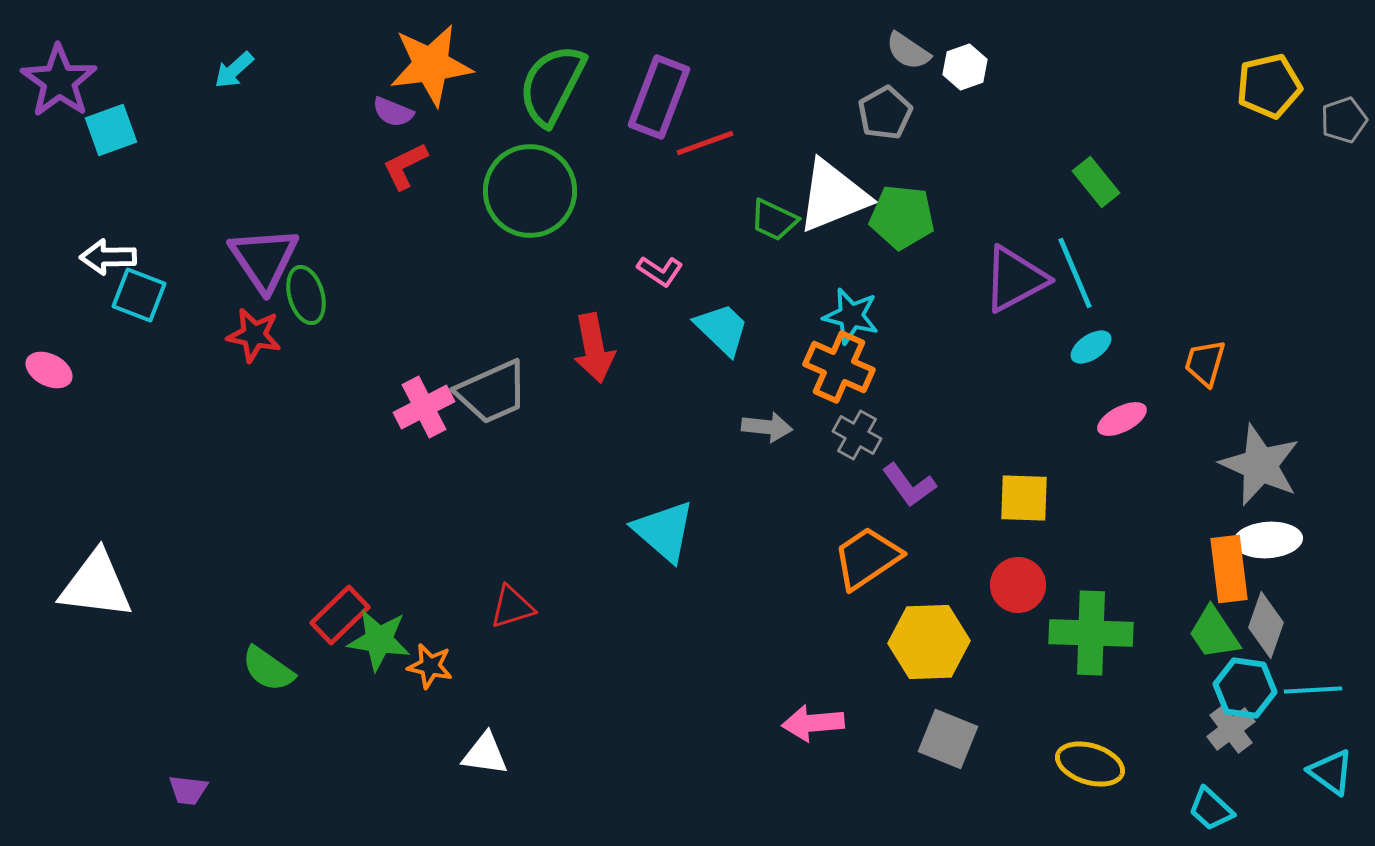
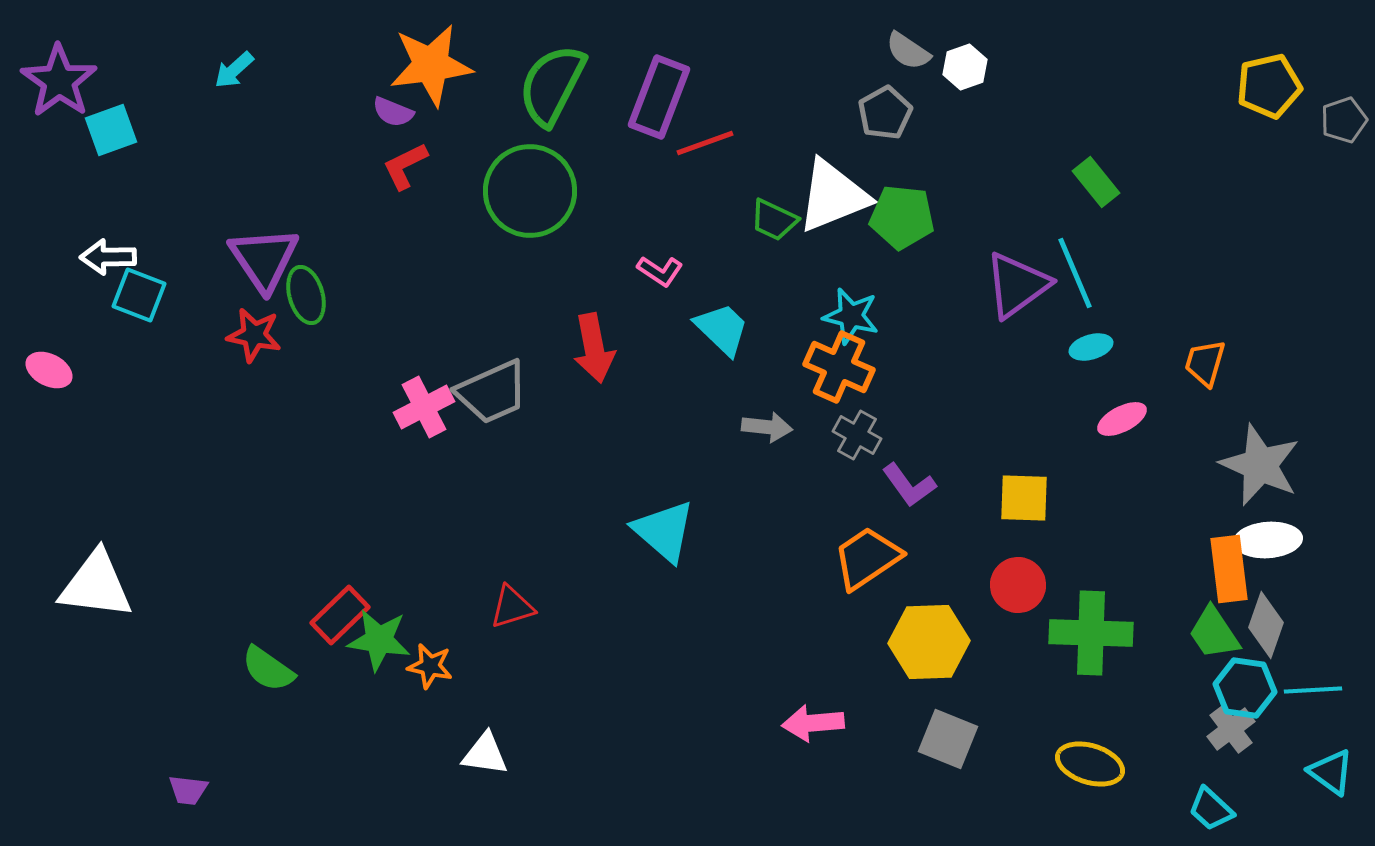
purple triangle at (1015, 279): moved 2 px right, 6 px down; rotated 8 degrees counterclockwise
cyan ellipse at (1091, 347): rotated 18 degrees clockwise
